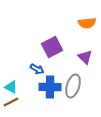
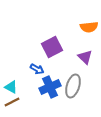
orange semicircle: moved 2 px right, 4 px down
blue cross: rotated 25 degrees counterclockwise
brown line: moved 1 px right
